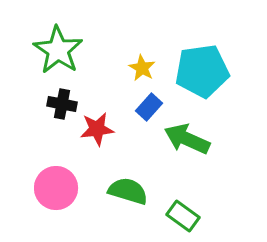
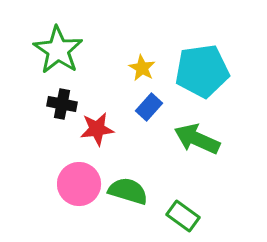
green arrow: moved 10 px right
pink circle: moved 23 px right, 4 px up
